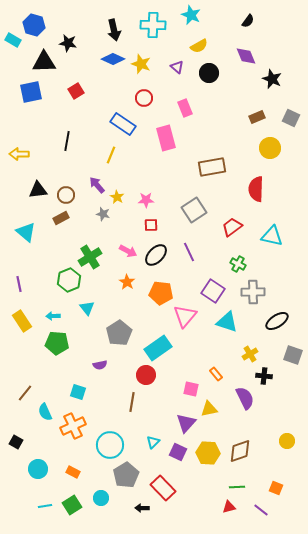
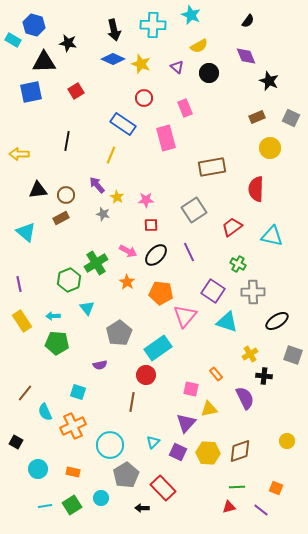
black star at (272, 79): moved 3 px left, 2 px down
green cross at (90, 257): moved 6 px right, 6 px down
orange rectangle at (73, 472): rotated 16 degrees counterclockwise
